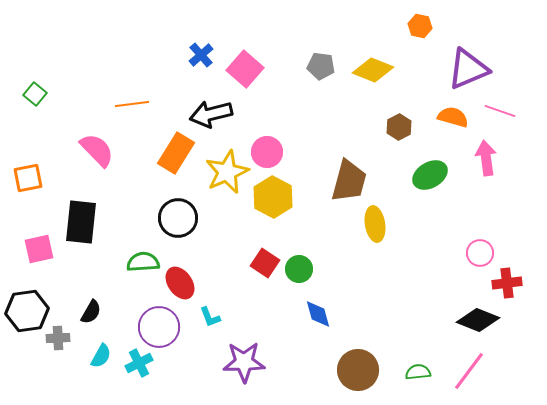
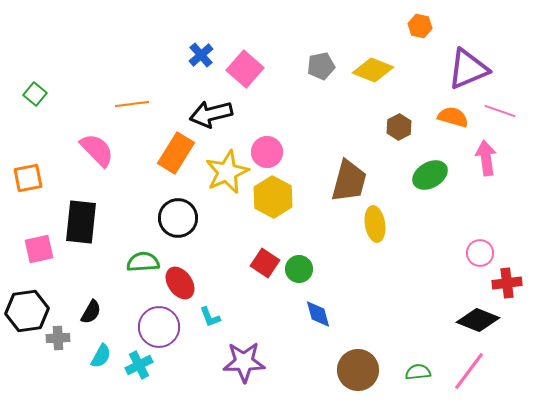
gray pentagon at (321, 66): rotated 20 degrees counterclockwise
cyan cross at (139, 363): moved 2 px down
